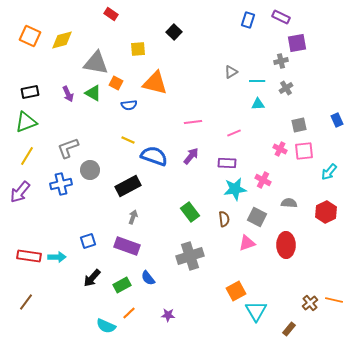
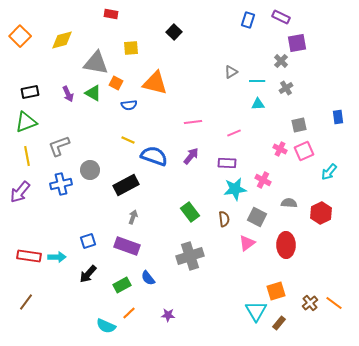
red rectangle at (111, 14): rotated 24 degrees counterclockwise
orange square at (30, 36): moved 10 px left; rotated 20 degrees clockwise
yellow square at (138, 49): moved 7 px left, 1 px up
gray cross at (281, 61): rotated 32 degrees counterclockwise
blue rectangle at (337, 120): moved 1 px right, 3 px up; rotated 16 degrees clockwise
gray L-shape at (68, 148): moved 9 px left, 2 px up
pink square at (304, 151): rotated 18 degrees counterclockwise
yellow line at (27, 156): rotated 42 degrees counterclockwise
black rectangle at (128, 186): moved 2 px left, 1 px up
red hexagon at (326, 212): moved 5 px left, 1 px down
pink triangle at (247, 243): rotated 18 degrees counterclockwise
black arrow at (92, 278): moved 4 px left, 4 px up
orange square at (236, 291): moved 40 px right; rotated 12 degrees clockwise
orange line at (334, 300): moved 3 px down; rotated 24 degrees clockwise
brown rectangle at (289, 329): moved 10 px left, 6 px up
